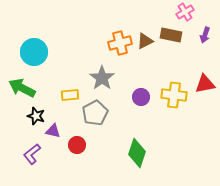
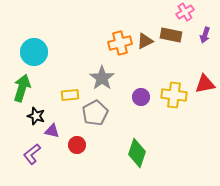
green arrow: rotated 80 degrees clockwise
purple triangle: moved 1 px left
